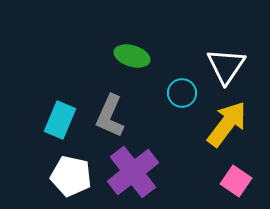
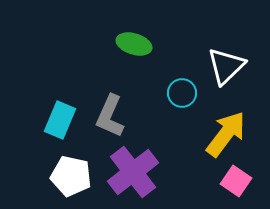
green ellipse: moved 2 px right, 12 px up
white triangle: rotated 12 degrees clockwise
yellow arrow: moved 1 px left, 10 px down
